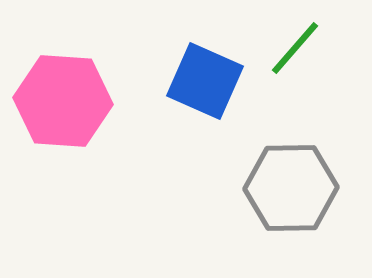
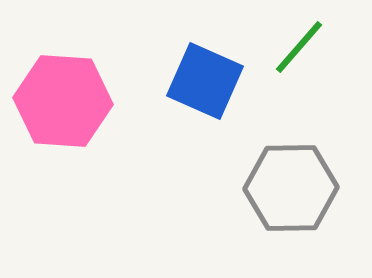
green line: moved 4 px right, 1 px up
